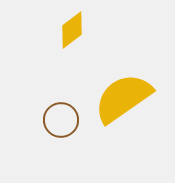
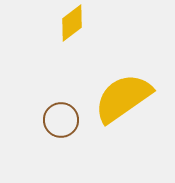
yellow diamond: moved 7 px up
